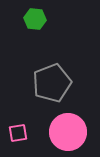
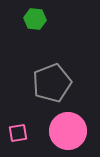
pink circle: moved 1 px up
